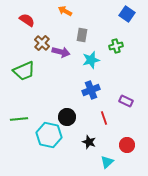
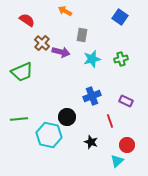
blue square: moved 7 px left, 3 px down
green cross: moved 5 px right, 13 px down
cyan star: moved 1 px right, 1 px up
green trapezoid: moved 2 px left, 1 px down
blue cross: moved 1 px right, 6 px down
red line: moved 6 px right, 3 px down
black star: moved 2 px right
cyan triangle: moved 10 px right, 1 px up
